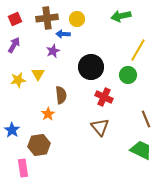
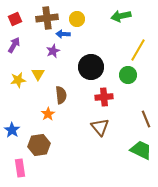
red cross: rotated 30 degrees counterclockwise
pink rectangle: moved 3 px left
